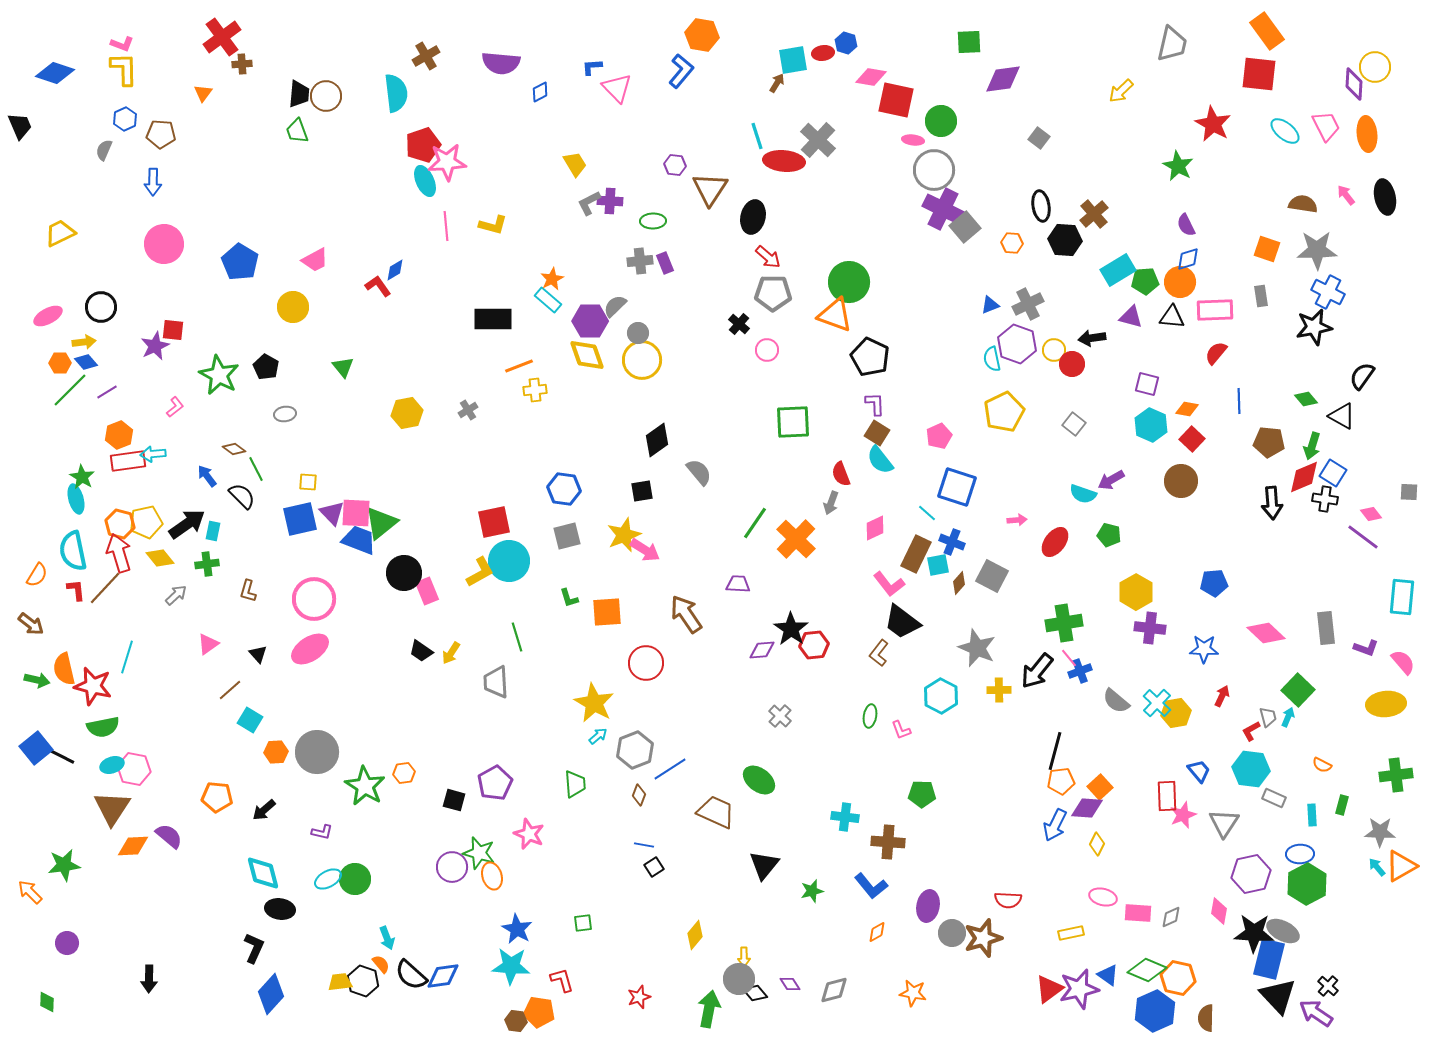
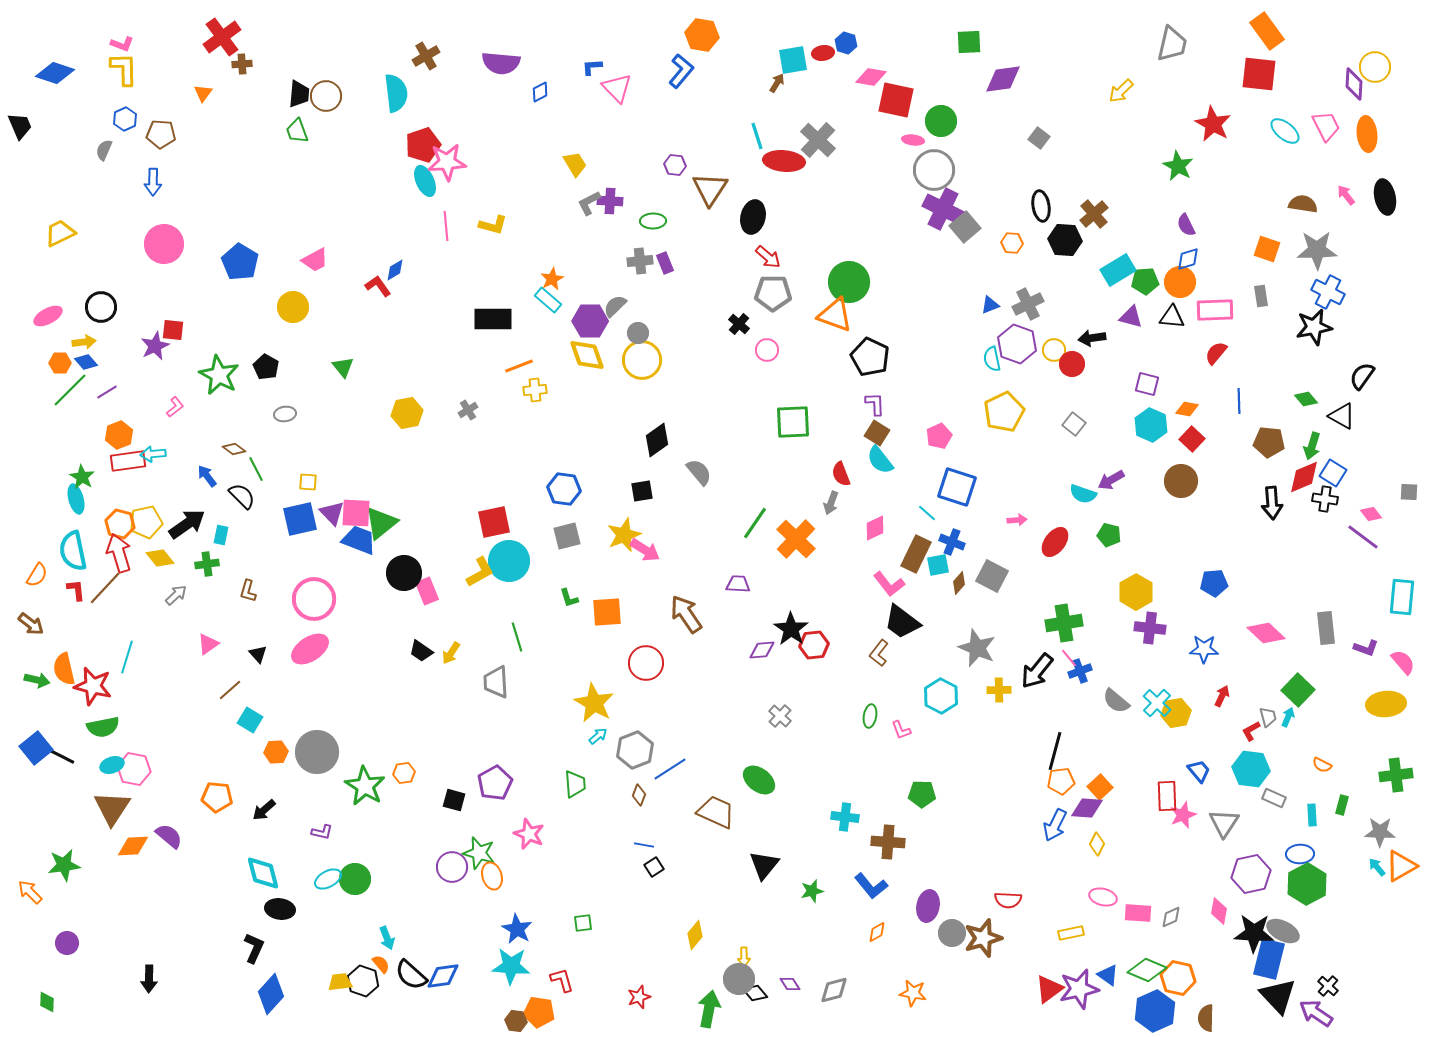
cyan rectangle at (213, 531): moved 8 px right, 4 px down
